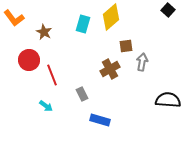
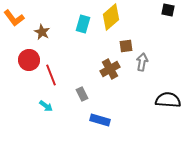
black square: rotated 32 degrees counterclockwise
brown star: moved 2 px left
red line: moved 1 px left
